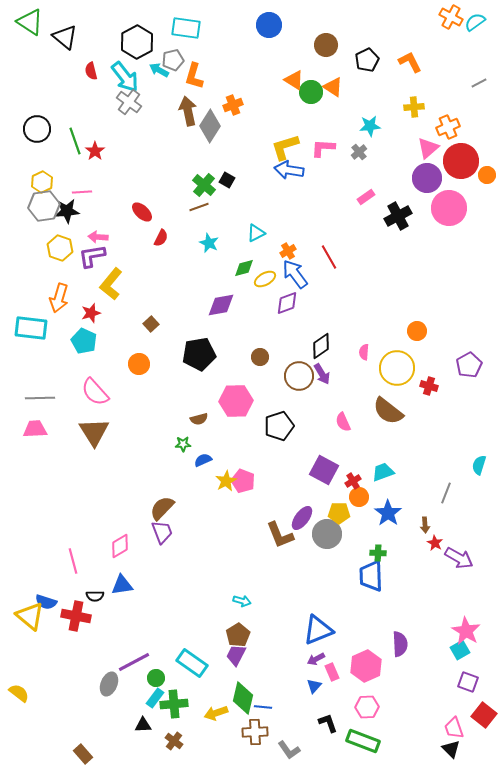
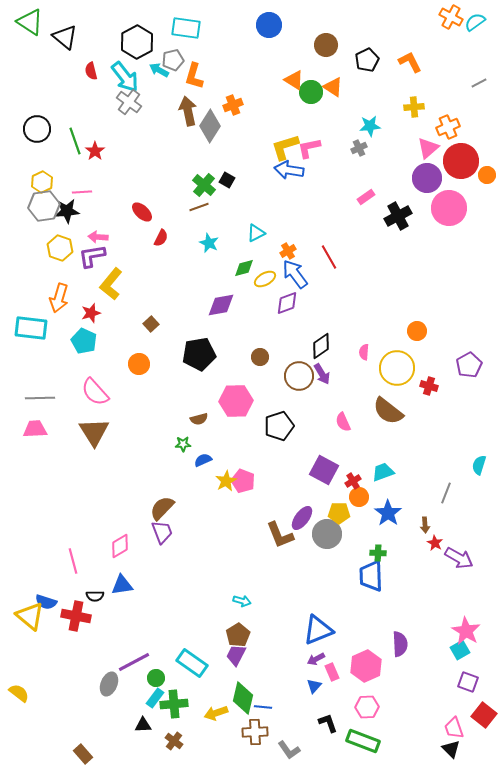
pink L-shape at (323, 148): moved 14 px left; rotated 15 degrees counterclockwise
gray cross at (359, 152): moved 4 px up; rotated 14 degrees clockwise
